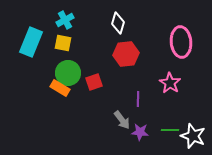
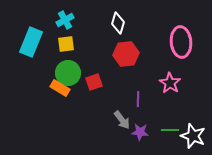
yellow square: moved 3 px right, 1 px down; rotated 18 degrees counterclockwise
